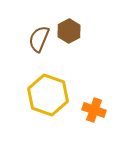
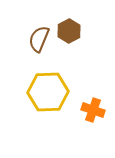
yellow hexagon: moved 3 px up; rotated 21 degrees counterclockwise
orange cross: moved 1 px left
